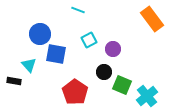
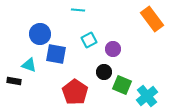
cyan line: rotated 16 degrees counterclockwise
cyan triangle: rotated 28 degrees counterclockwise
